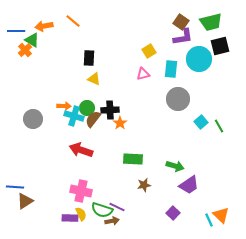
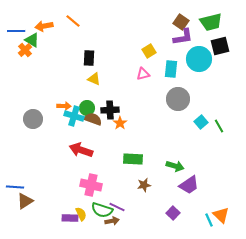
brown semicircle at (93, 119): rotated 72 degrees clockwise
pink cross at (81, 191): moved 10 px right, 6 px up
